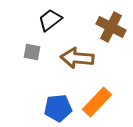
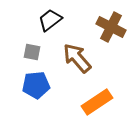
brown arrow: rotated 44 degrees clockwise
orange rectangle: rotated 12 degrees clockwise
blue pentagon: moved 22 px left, 23 px up
